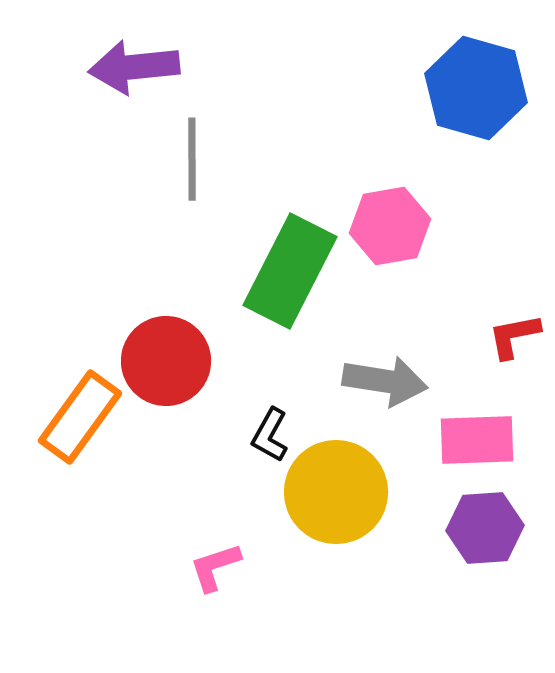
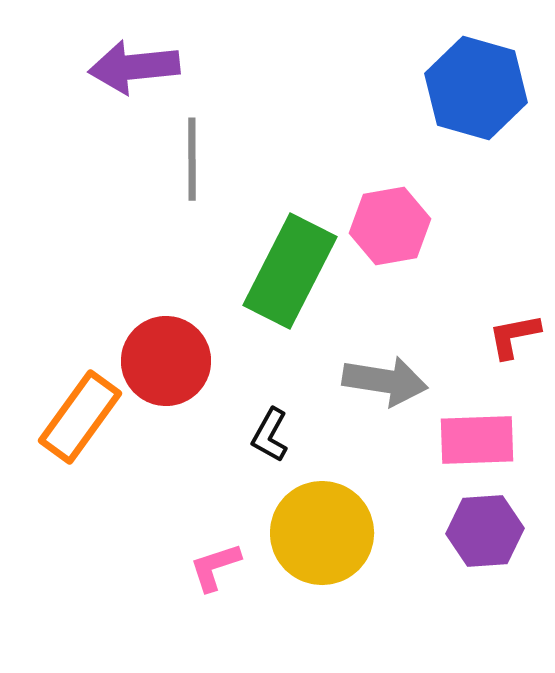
yellow circle: moved 14 px left, 41 px down
purple hexagon: moved 3 px down
